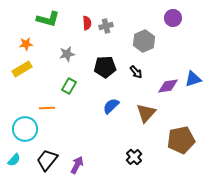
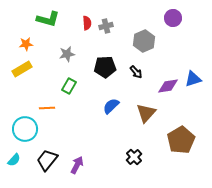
brown pentagon: rotated 20 degrees counterclockwise
